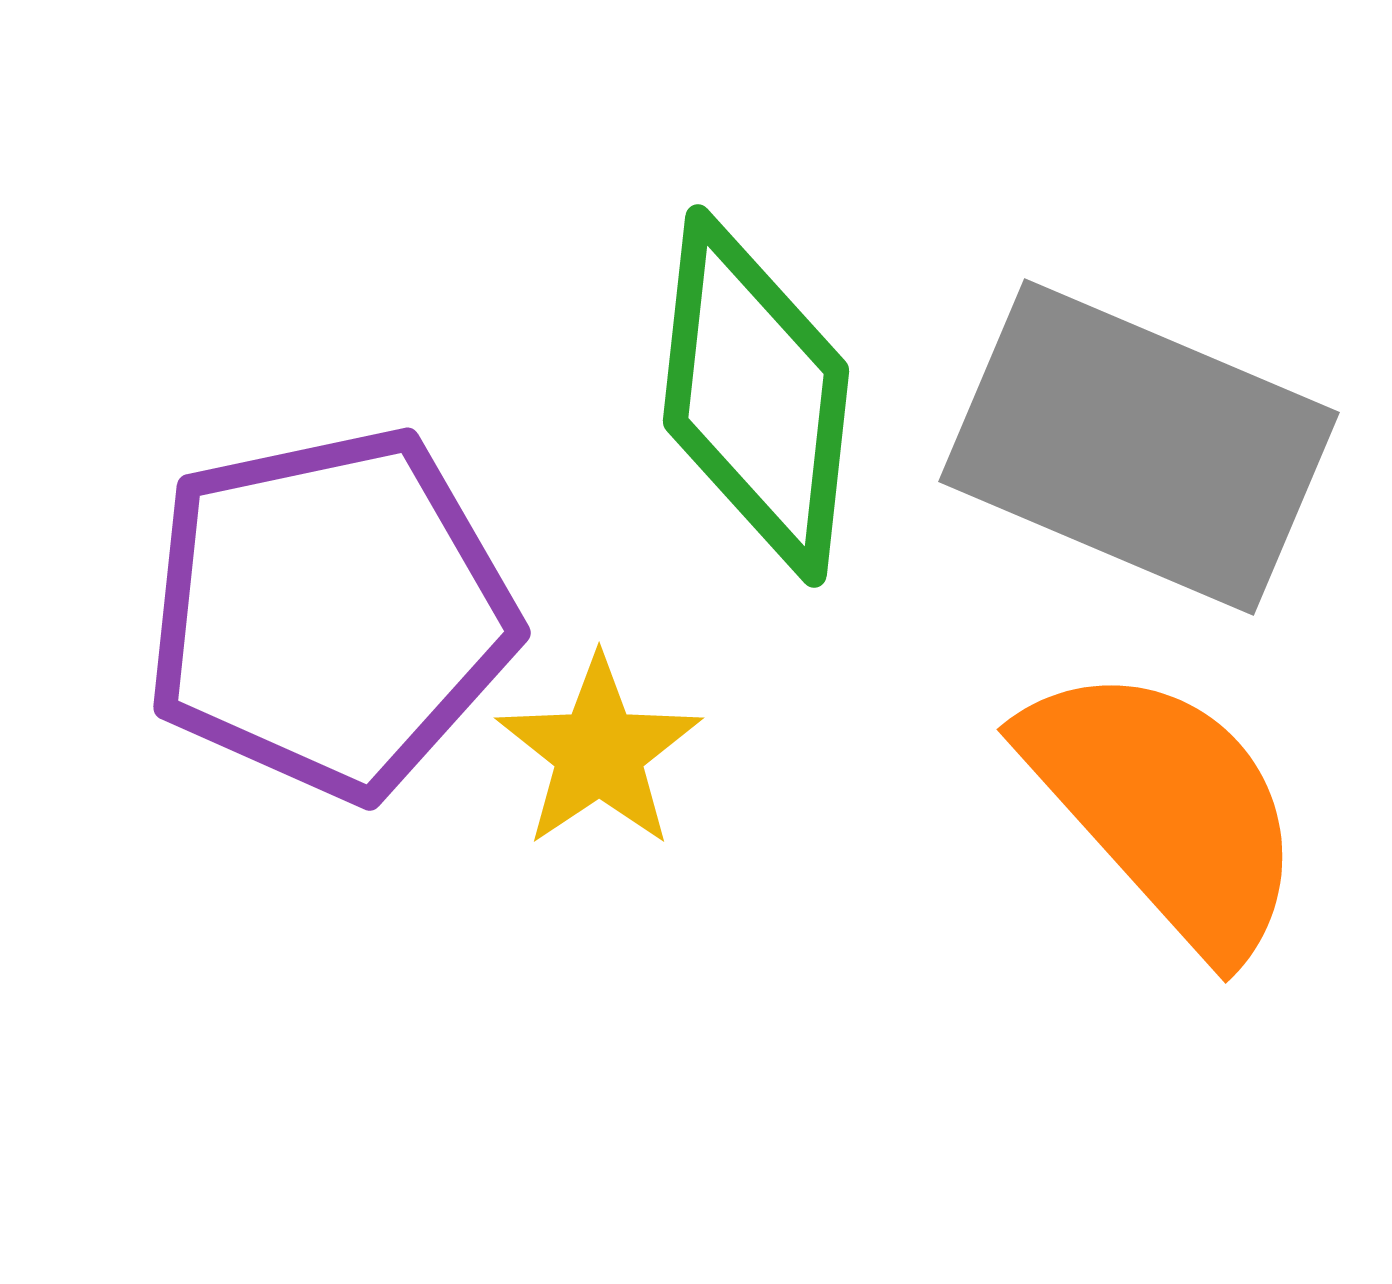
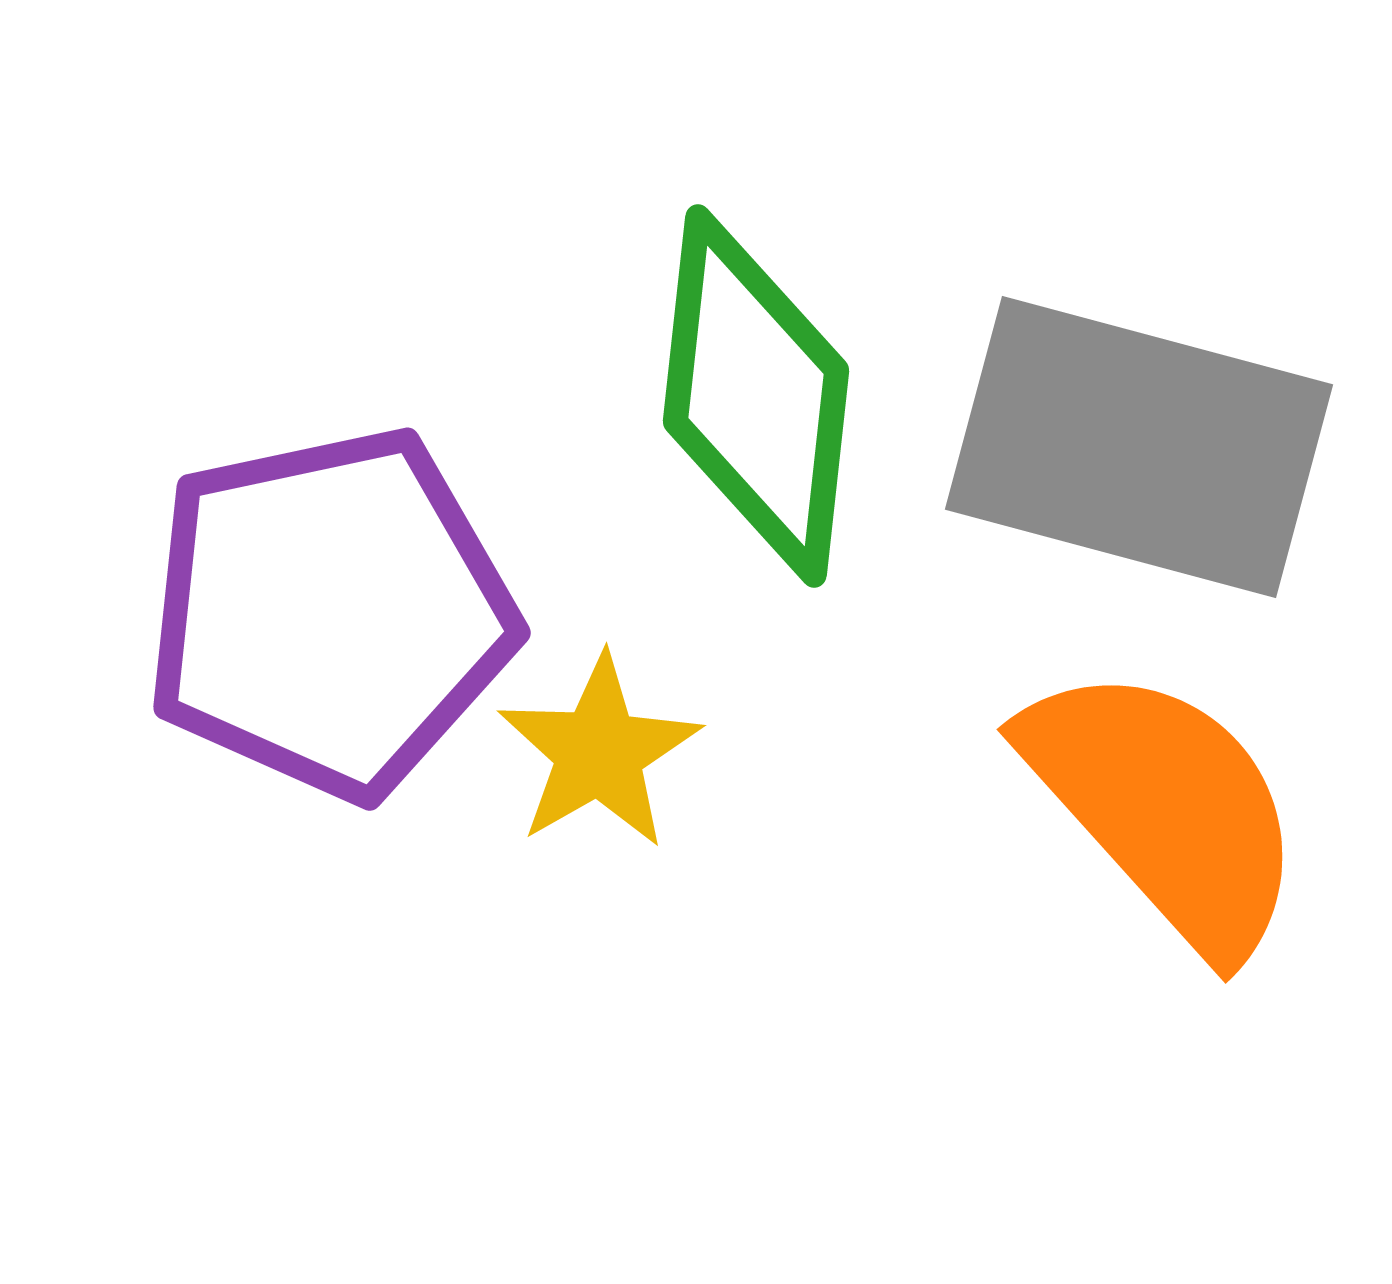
gray rectangle: rotated 8 degrees counterclockwise
yellow star: rotated 4 degrees clockwise
